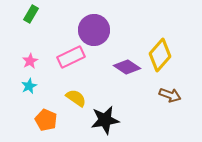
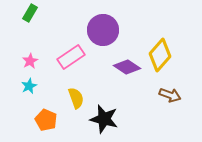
green rectangle: moved 1 px left, 1 px up
purple circle: moved 9 px right
pink rectangle: rotated 8 degrees counterclockwise
yellow semicircle: rotated 35 degrees clockwise
black star: moved 1 px left, 1 px up; rotated 24 degrees clockwise
